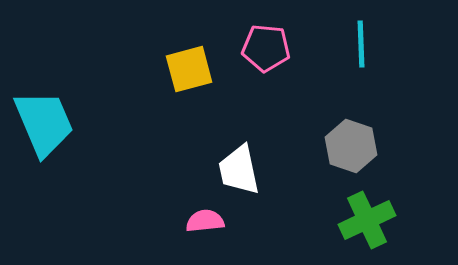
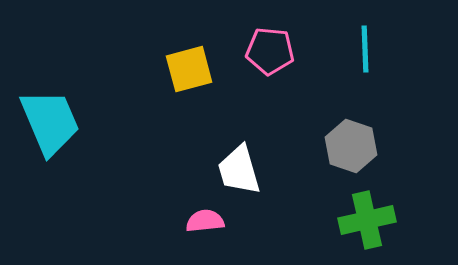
cyan line: moved 4 px right, 5 px down
pink pentagon: moved 4 px right, 3 px down
cyan trapezoid: moved 6 px right, 1 px up
white trapezoid: rotated 4 degrees counterclockwise
green cross: rotated 12 degrees clockwise
